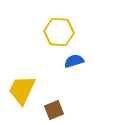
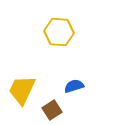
blue semicircle: moved 25 px down
brown square: moved 2 px left; rotated 12 degrees counterclockwise
